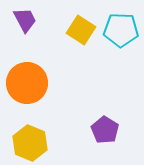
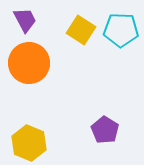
orange circle: moved 2 px right, 20 px up
yellow hexagon: moved 1 px left
